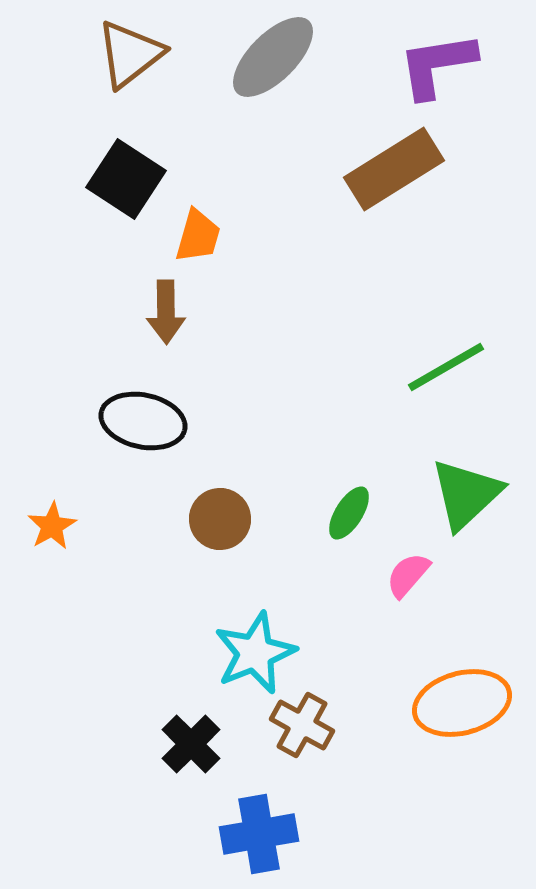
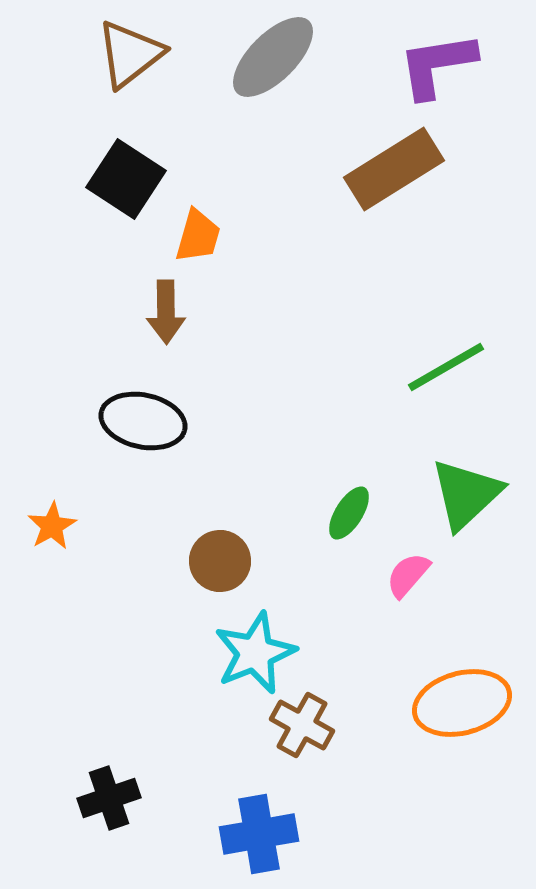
brown circle: moved 42 px down
black cross: moved 82 px left, 54 px down; rotated 26 degrees clockwise
